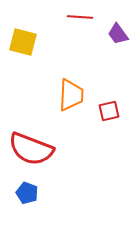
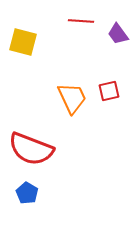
red line: moved 1 px right, 4 px down
orange trapezoid: moved 1 px right, 3 px down; rotated 28 degrees counterclockwise
red square: moved 20 px up
blue pentagon: rotated 10 degrees clockwise
